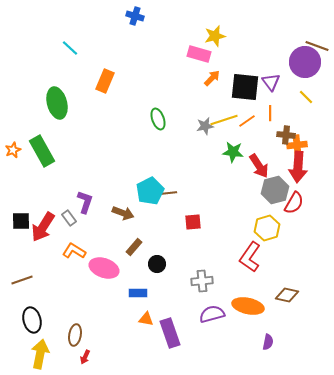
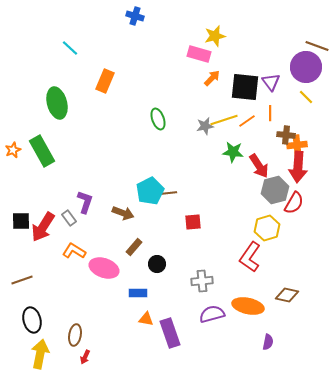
purple circle at (305, 62): moved 1 px right, 5 px down
